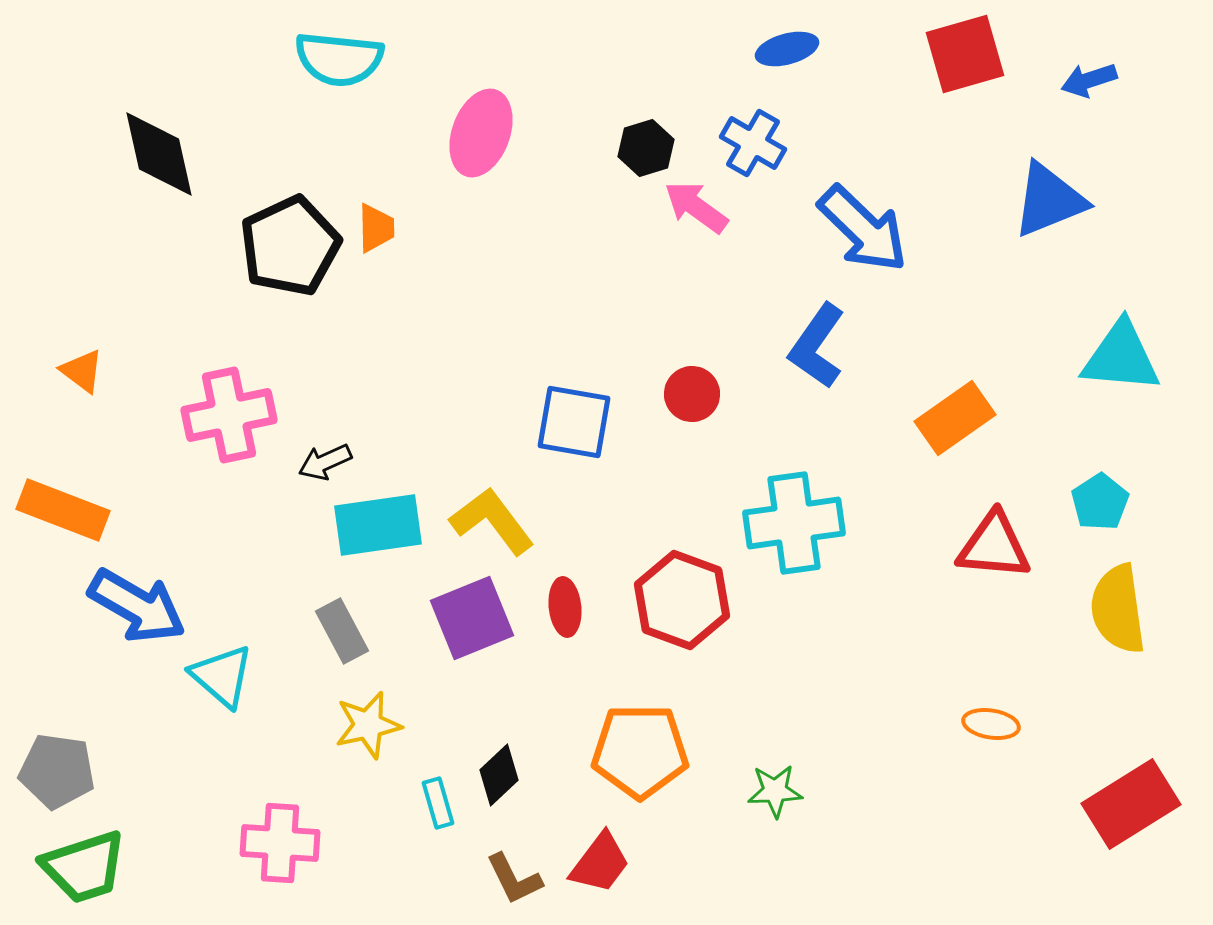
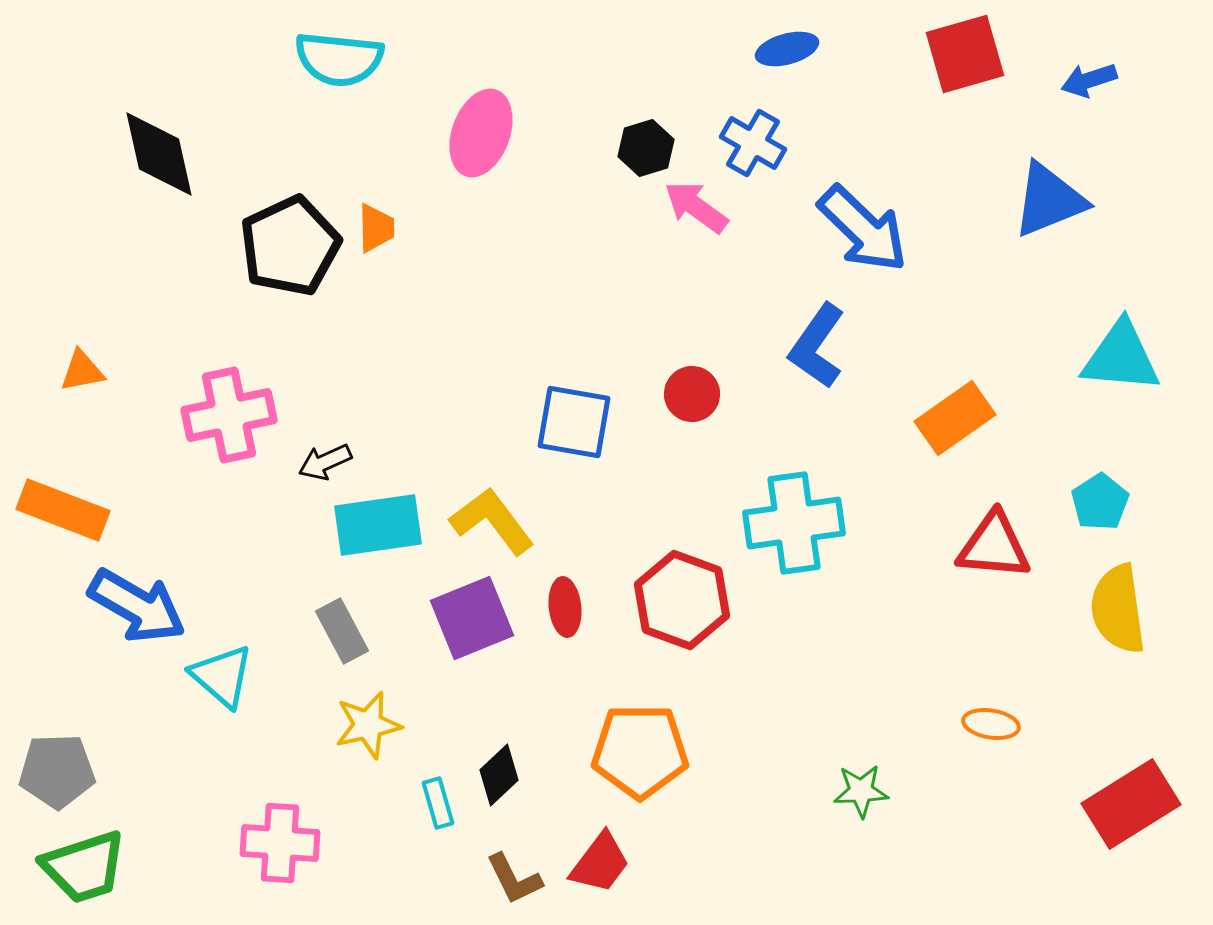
orange triangle at (82, 371): rotated 48 degrees counterclockwise
gray pentagon at (57, 771): rotated 10 degrees counterclockwise
green star at (775, 791): moved 86 px right
